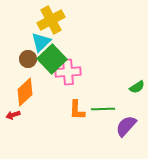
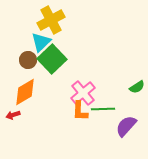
brown circle: moved 1 px down
pink cross: moved 15 px right, 21 px down; rotated 35 degrees counterclockwise
orange diamond: rotated 12 degrees clockwise
orange L-shape: moved 3 px right, 1 px down
